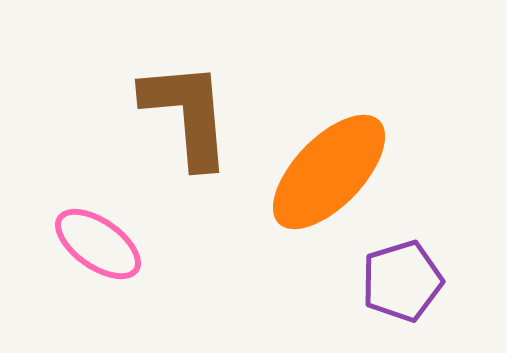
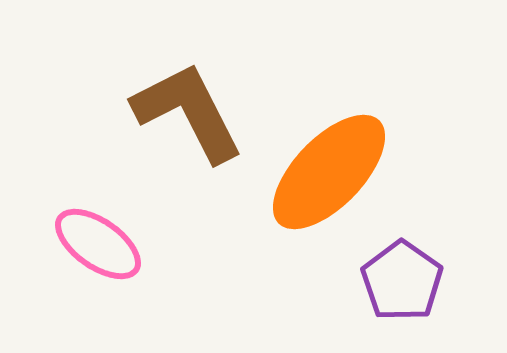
brown L-shape: moved 1 px right, 2 px up; rotated 22 degrees counterclockwise
purple pentagon: rotated 20 degrees counterclockwise
